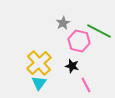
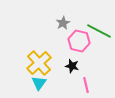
pink line: rotated 14 degrees clockwise
